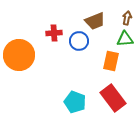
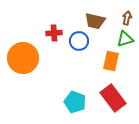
brown trapezoid: rotated 35 degrees clockwise
green triangle: rotated 12 degrees counterclockwise
orange circle: moved 4 px right, 3 px down
